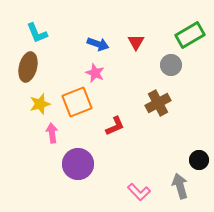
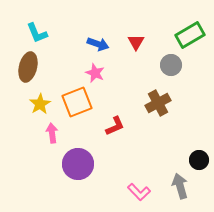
yellow star: rotated 15 degrees counterclockwise
